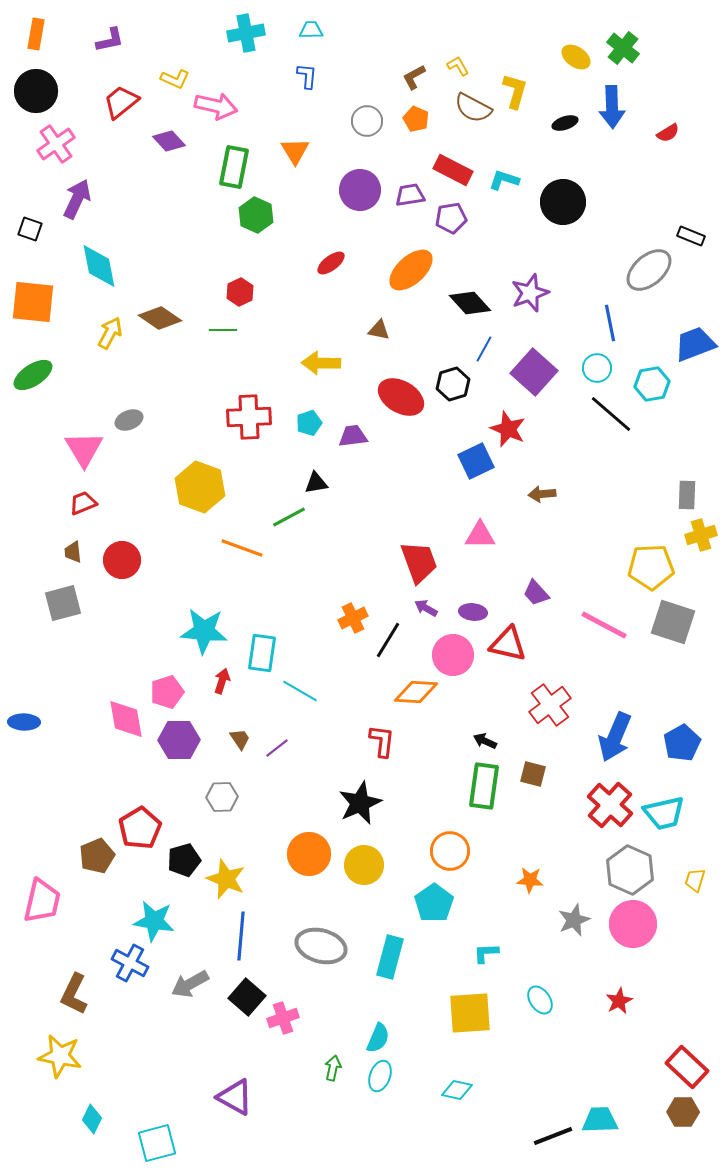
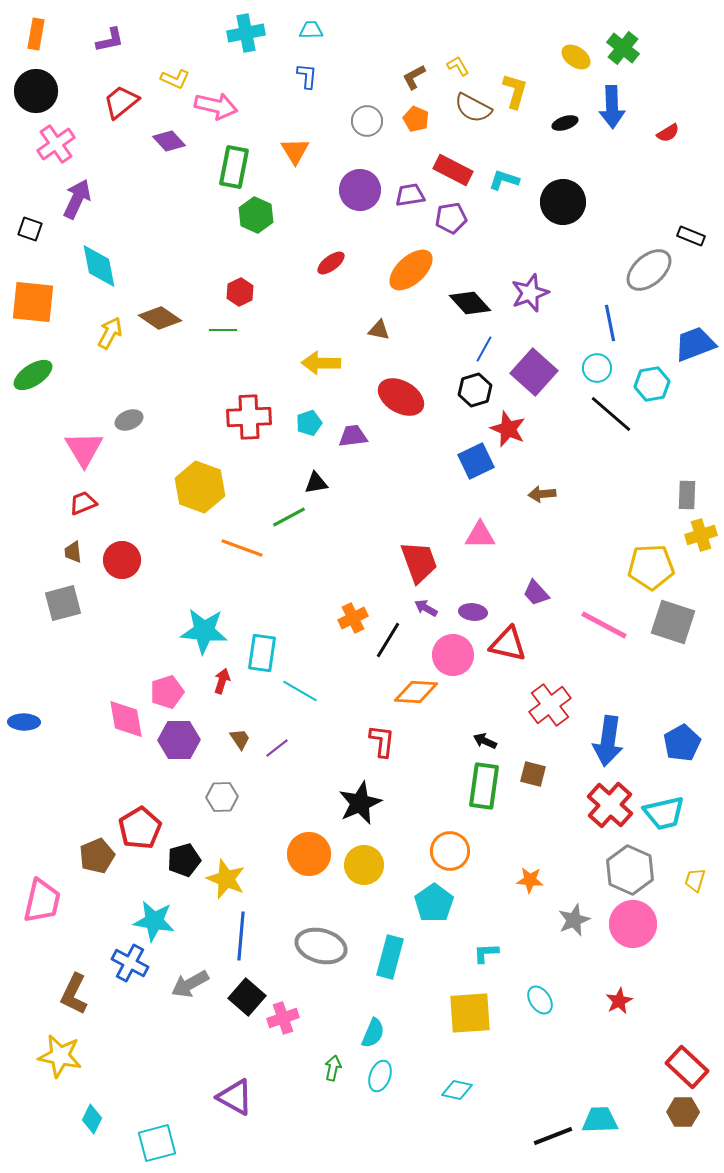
black hexagon at (453, 384): moved 22 px right, 6 px down
blue arrow at (615, 737): moved 7 px left, 4 px down; rotated 15 degrees counterclockwise
cyan semicircle at (378, 1038): moved 5 px left, 5 px up
